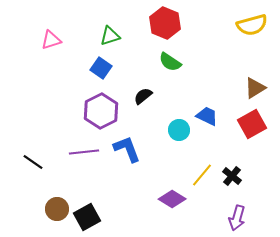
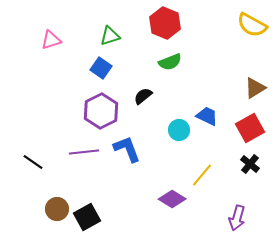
yellow semicircle: rotated 44 degrees clockwise
green semicircle: rotated 55 degrees counterclockwise
red square: moved 2 px left, 4 px down
black cross: moved 18 px right, 12 px up
